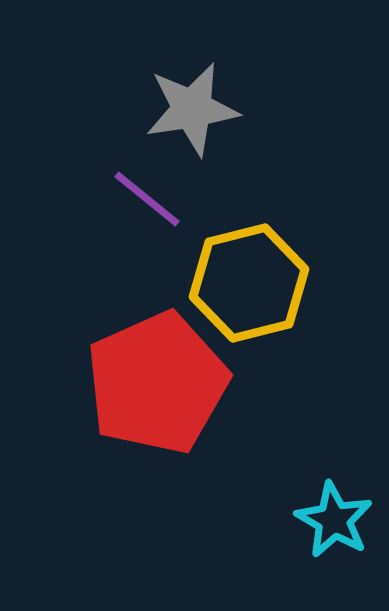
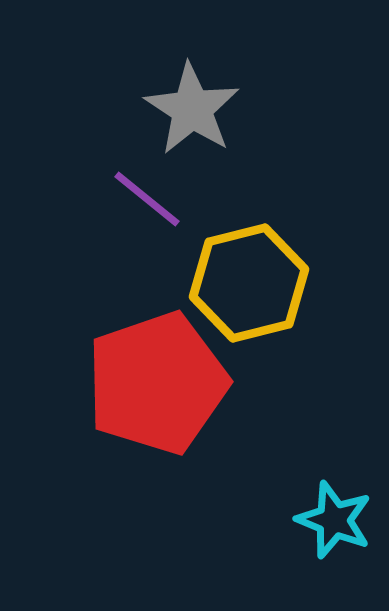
gray star: rotated 30 degrees counterclockwise
red pentagon: rotated 5 degrees clockwise
cyan star: rotated 8 degrees counterclockwise
